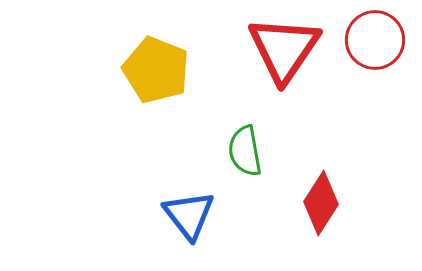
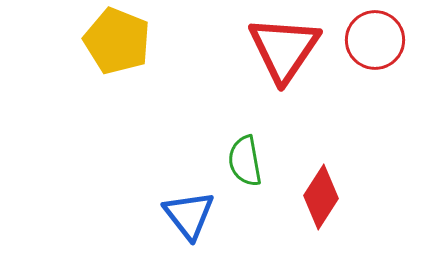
yellow pentagon: moved 39 px left, 29 px up
green semicircle: moved 10 px down
red diamond: moved 6 px up
